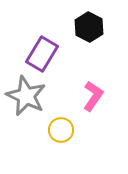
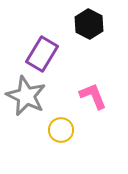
black hexagon: moved 3 px up
pink L-shape: rotated 56 degrees counterclockwise
